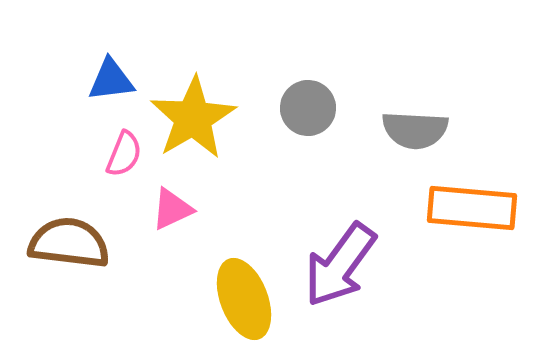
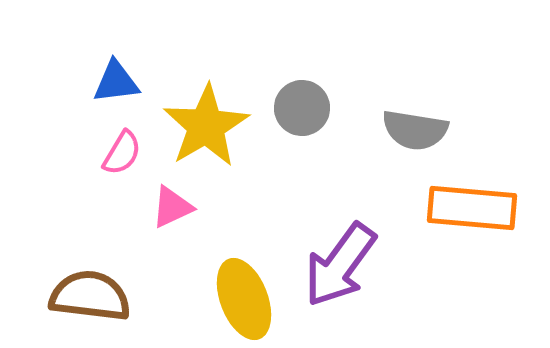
blue triangle: moved 5 px right, 2 px down
gray circle: moved 6 px left
yellow star: moved 13 px right, 8 px down
gray semicircle: rotated 6 degrees clockwise
pink semicircle: moved 2 px left, 1 px up; rotated 9 degrees clockwise
pink triangle: moved 2 px up
brown semicircle: moved 21 px right, 53 px down
